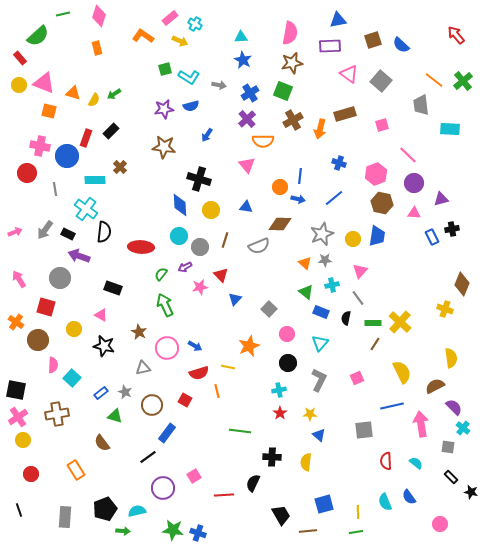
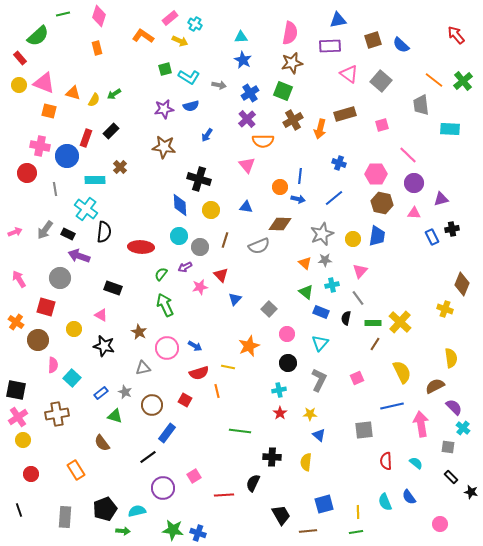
pink hexagon at (376, 174): rotated 20 degrees clockwise
